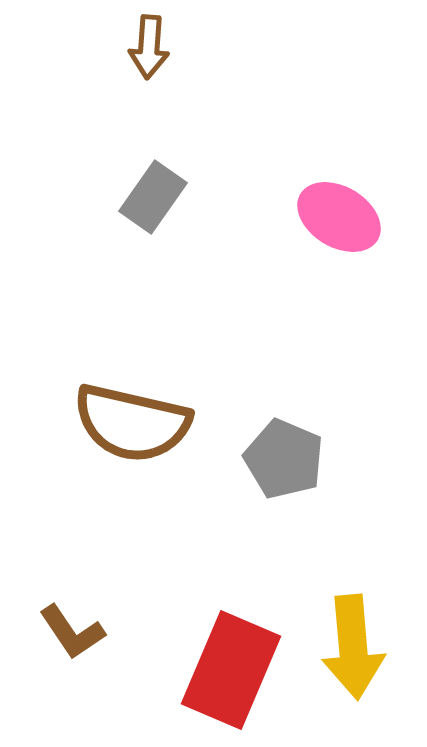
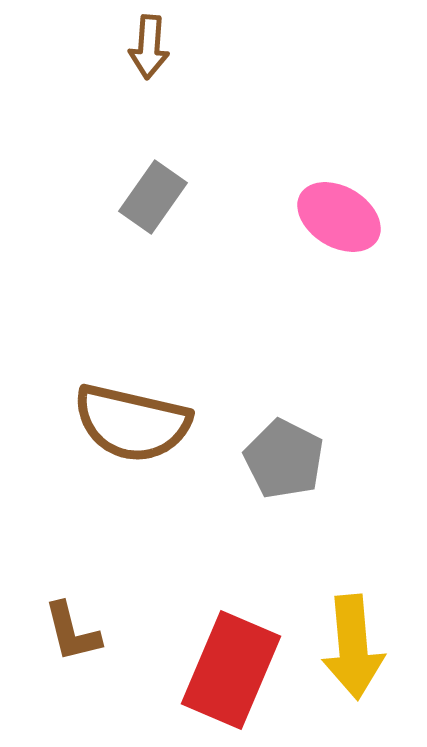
gray pentagon: rotated 4 degrees clockwise
brown L-shape: rotated 20 degrees clockwise
